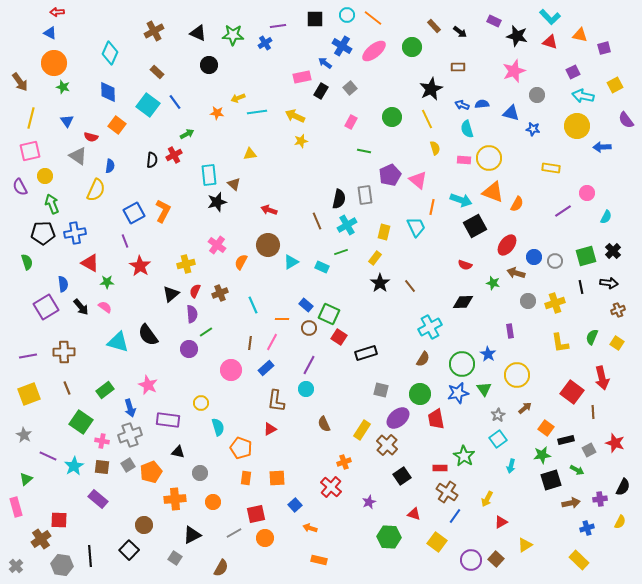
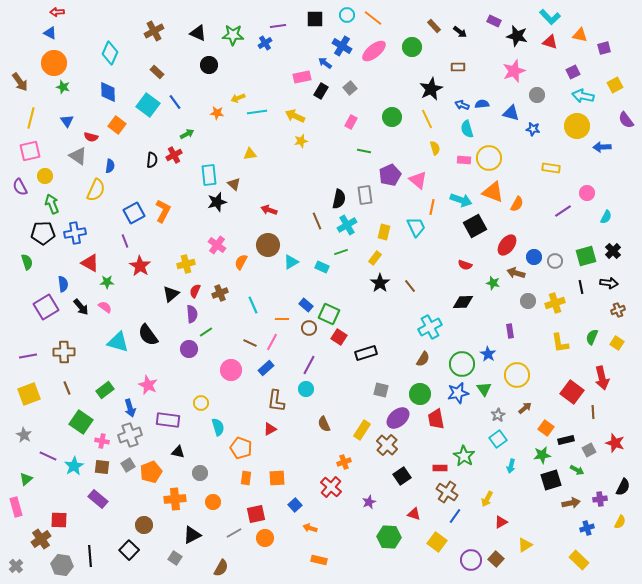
brown line at (250, 343): rotated 72 degrees counterclockwise
